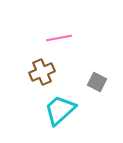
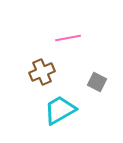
pink line: moved 9 px right
cyan trapezoid: rotated 12 degrees clockwise
